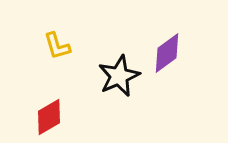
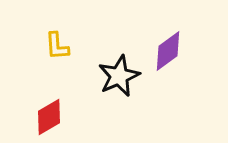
yellow L-shape: rotated 12 degrees clockwise
purple diamond: moved 1 px right, 2 px up
